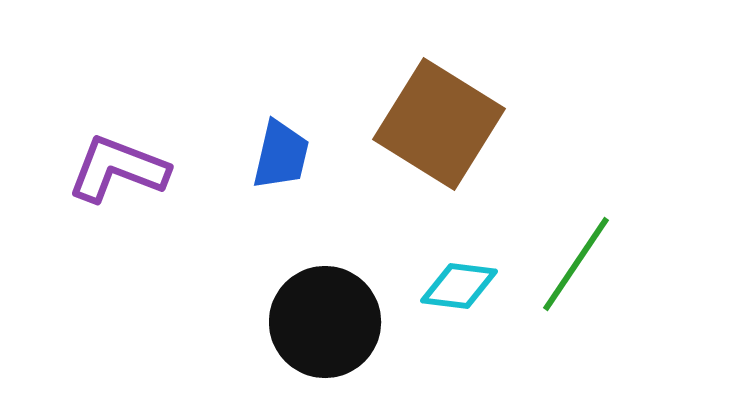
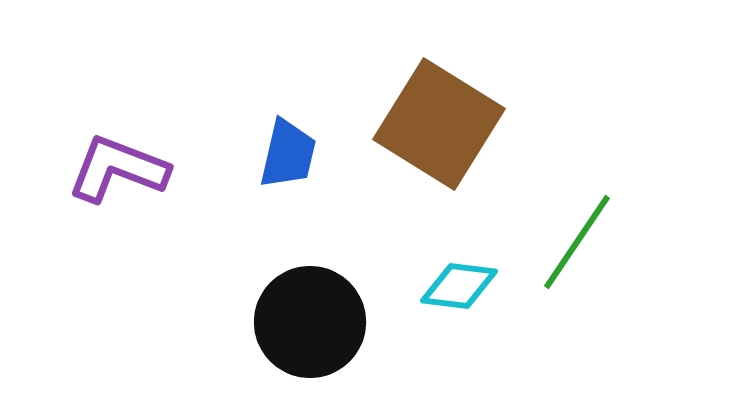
blue trapezoid: moved 7 px right, 1 px up
green line: moved 1 px right, 22 px up
black circle: moved 15 px left
